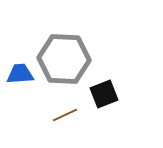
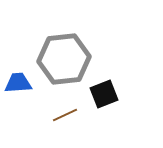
gray hexagon: rotated 9 degrees counterclockwise
blue trapezoid: moved 2 px left, 9 px down
